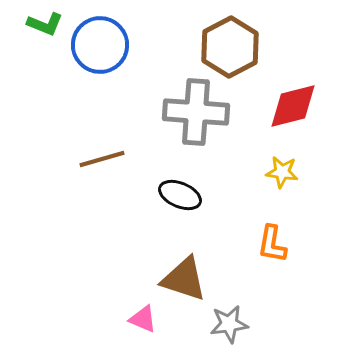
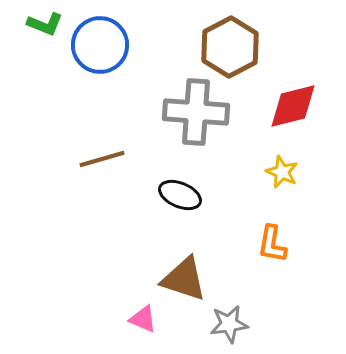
yellow star: rotated 16 degrees clockwise
